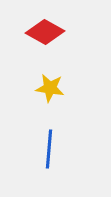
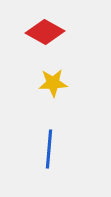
yellow star: moved 3 px right, 5 px up; rotated 12 degrees counterclockwise
